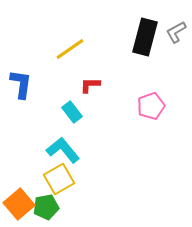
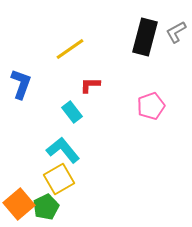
blue L-shape: rotated 12 degrees clockwise
green pentagon: rotated 15 degrees counterclockwise
